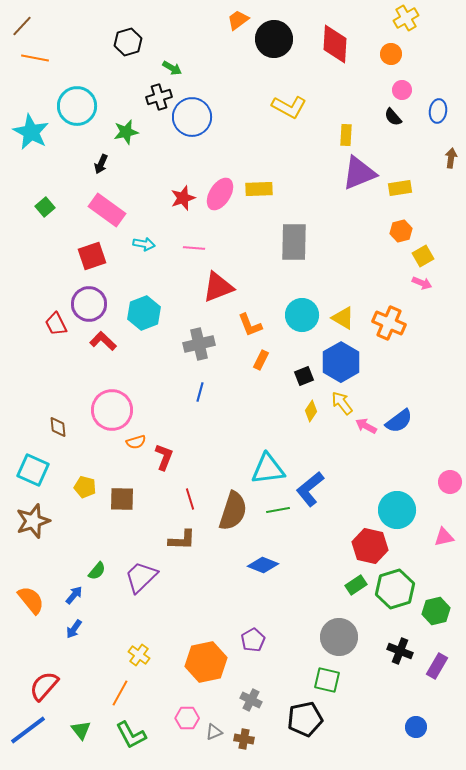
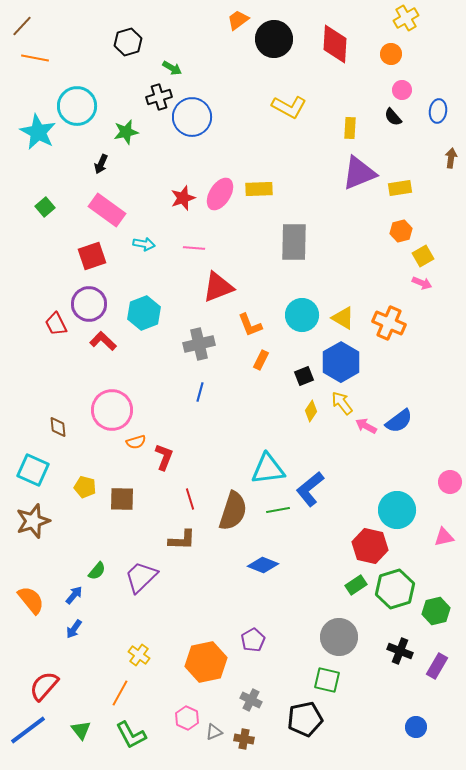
cyan star at (31, 132): moved 7 px right
yellow rectangle at (346, 135): moved 4 px right, 7 px up
pink hexagon at (187, 718): rotated 25 degrees clockwise
